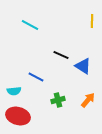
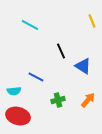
yellow line: rotated 24 degrees counterclockwise
black line: moved 4 px up; rotated 42 degrees clockwise
